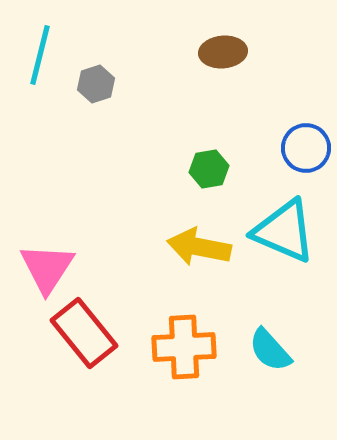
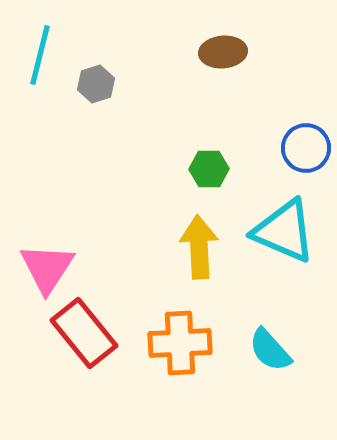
green hexagon: rotated 9 degrees clockwise
yellow arrow: rotated 76 degrees clockwise
orange cross: moved 4 px left, 4 px up
